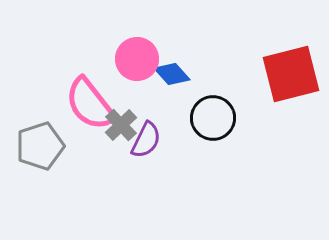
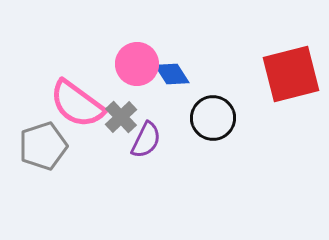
pink circle: moved 5 px down
blue diamond: rotated 9 degrees clockwise
pink semicircle: moved 13 px left; rotated 16 degrees counterclockwise
gray cross: moved 8 px up
gray pentagon: moved 3 px right
